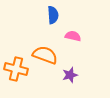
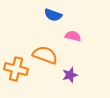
blue semicircle: rotated 114 degrees clockwise
